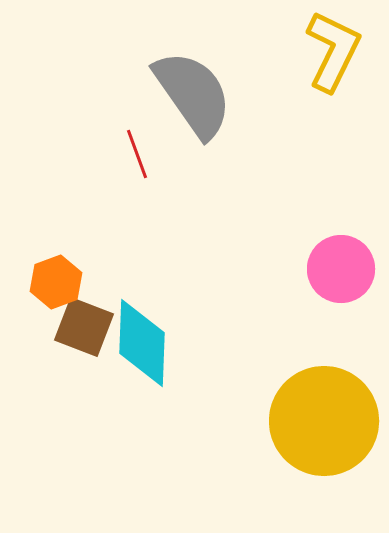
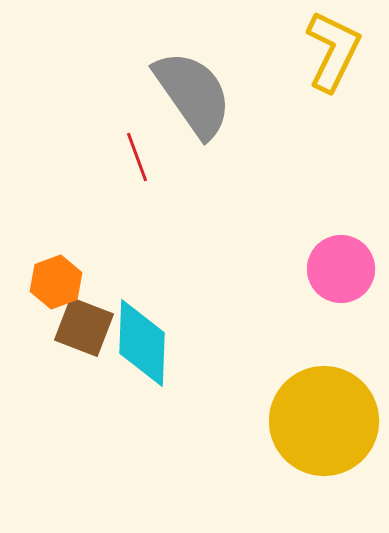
red line: moved 3 px down
